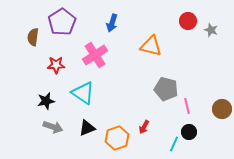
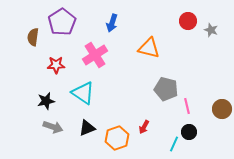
orange triangle: moved 2 px left, 2 px down
